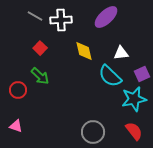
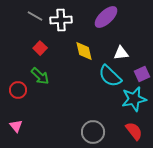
pink triangle: rotated 32 degrees clockwise
